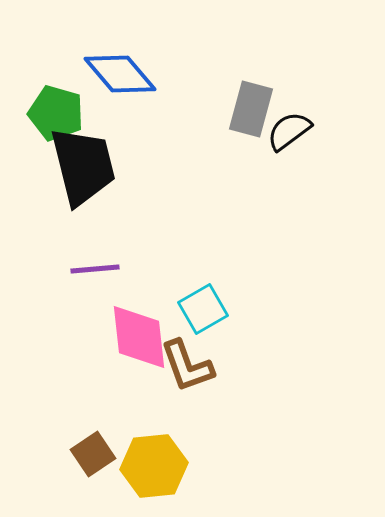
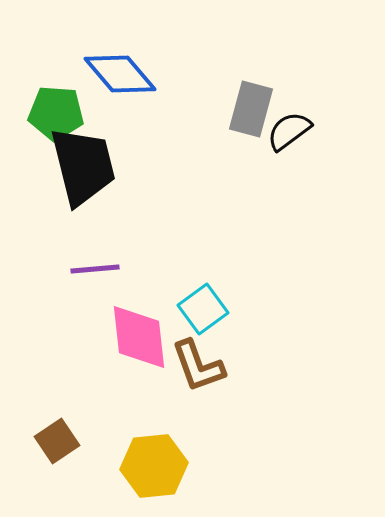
green pentagon: rotated 12 degrees counterclockwise
cyan square: rotated 6 degrees counterclockwise
brown L-shape: moved 11 px right
brown square: moved 36 px left, 13 px up
